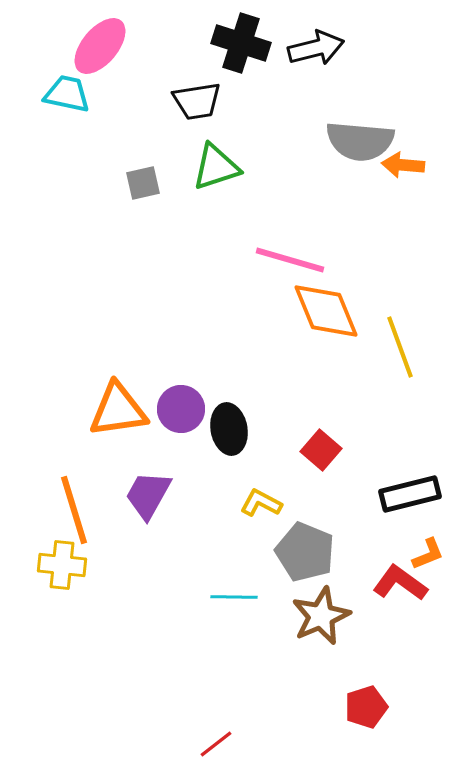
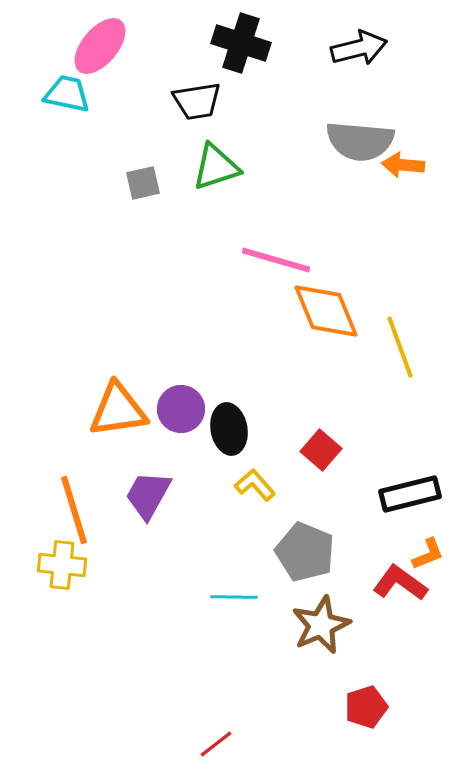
black arrow: moved 43 px right
pink line: moved 14 px left
yellow L-shape: moved 6 px left, 18 px up; rotated 21 degrees clockwise
brown star: moved 9 px down
